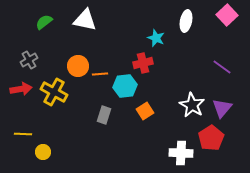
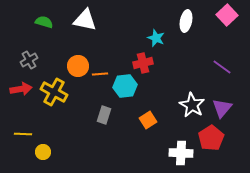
green semicircle: rotated 54 degrees clockwise
orange square: moved 3 px right, 9 px down
